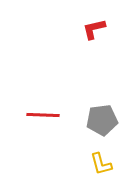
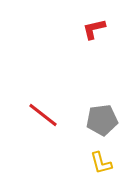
red line: rotated 36 degrees clockwise
yellow L-shape: moved 1 px up
